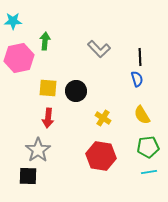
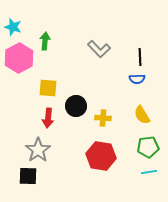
cyan star: moved 6 px down; rotated 18 degrees clockwise
pink hexagon: rotated 16 degrees counterclockwise
blue semicircle: rotated 105 degrees clockwise
black circle: moved 15 px down
yellow cross: rotated 28 degrees counterclockwise
